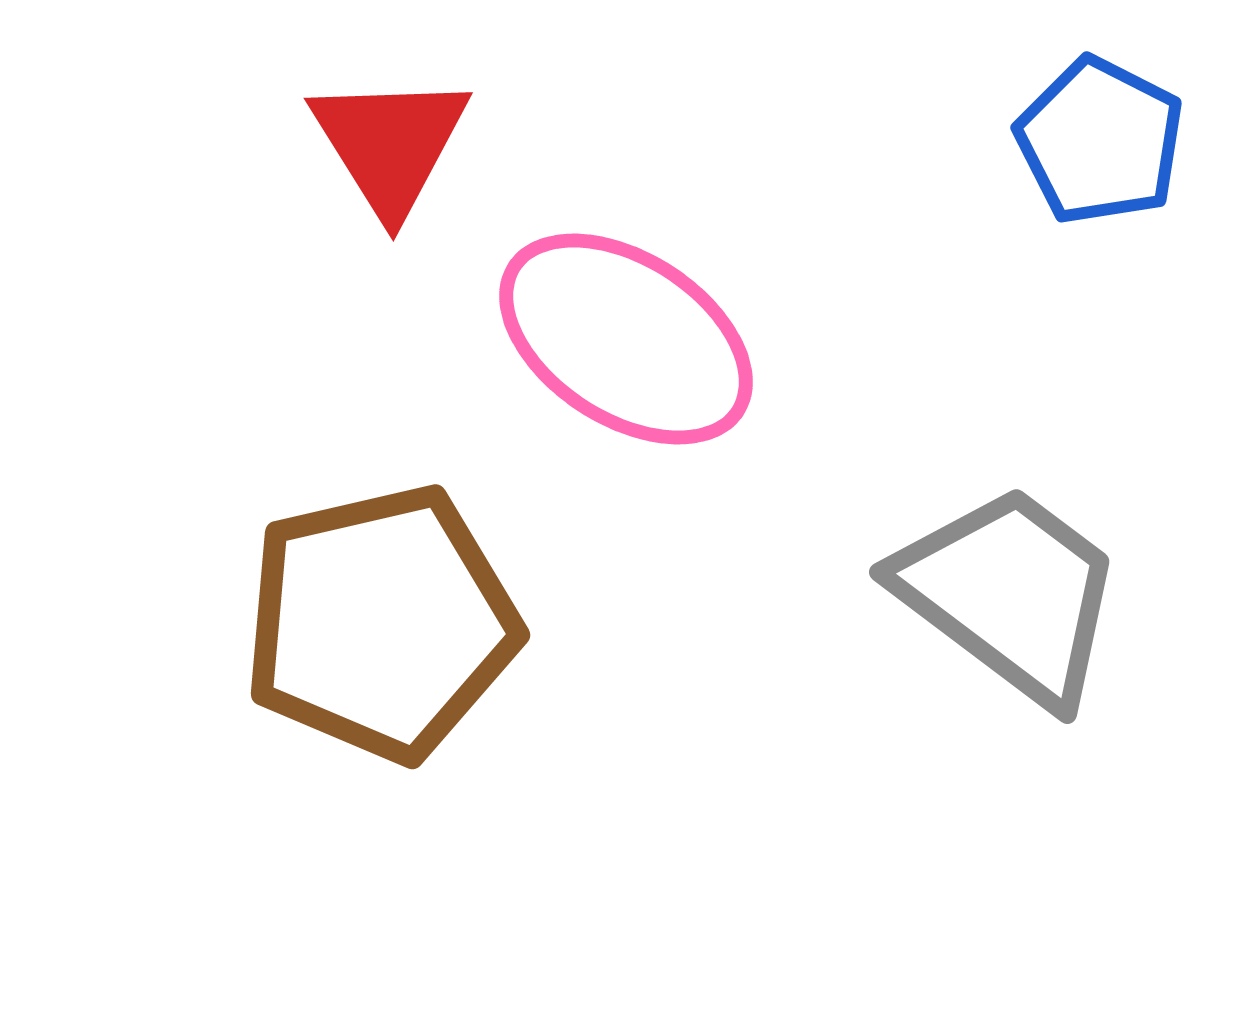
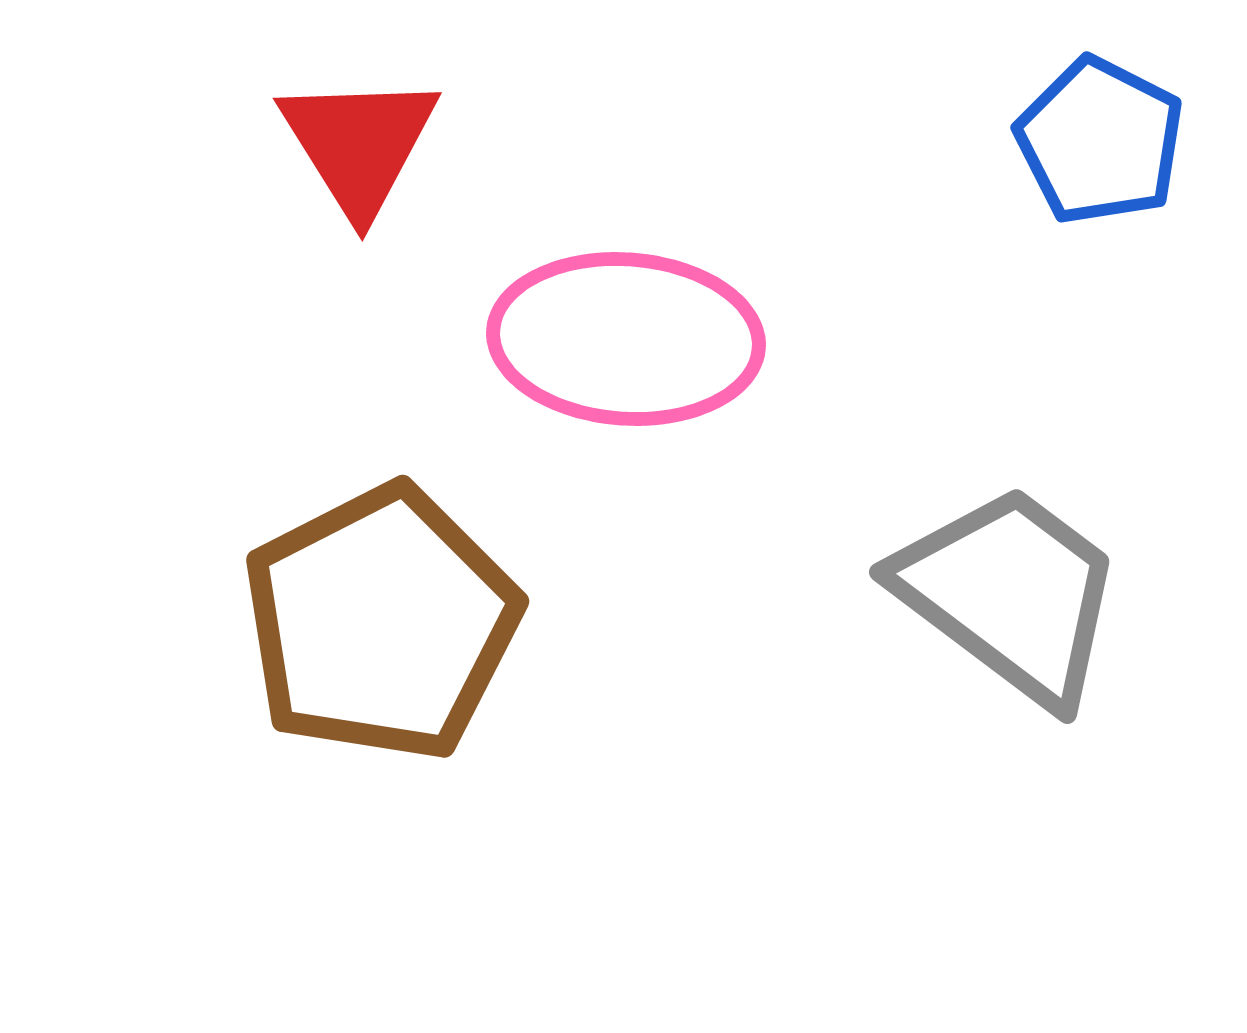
red triangle: moved 31 px left
pink ellipse: rotated 29 degrees counterclockwise
brown pentagon: rotated 14 degrees counterclockwise
